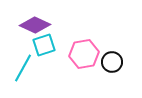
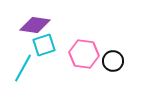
purple diamond: rotated 16 degrees counterclockwise
pink hexagon: rotated 16 degrees clockwise
black circle: moved 1 px right, 1 px up
